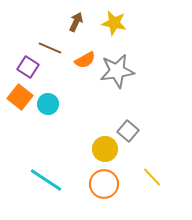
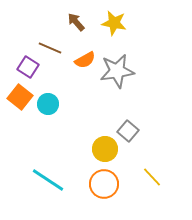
brown arrow: rotated 66 degrees counterclockwise
cyan line: moved 2 px right
